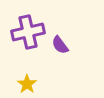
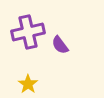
yellow star: moved 1 px right
